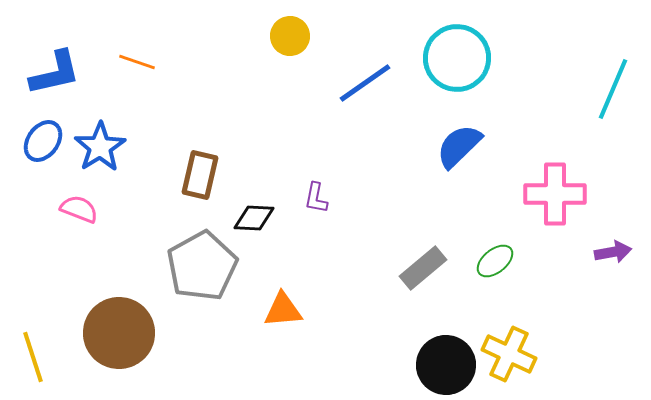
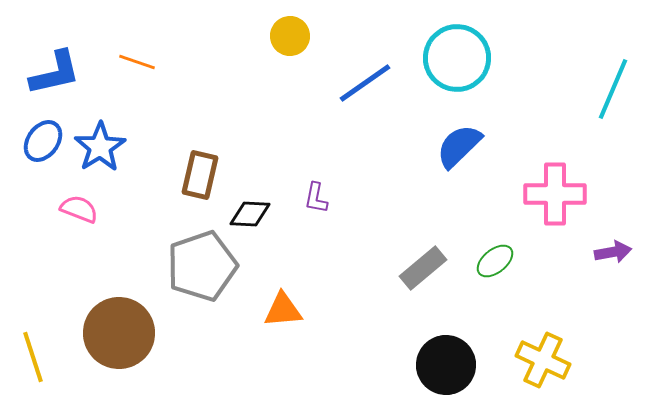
black diamond: moved 4 px left, 4 px up
gray pentagon: rotated 10 degrees clockwise
yellow cross: moved 34 px right, 6 px down
